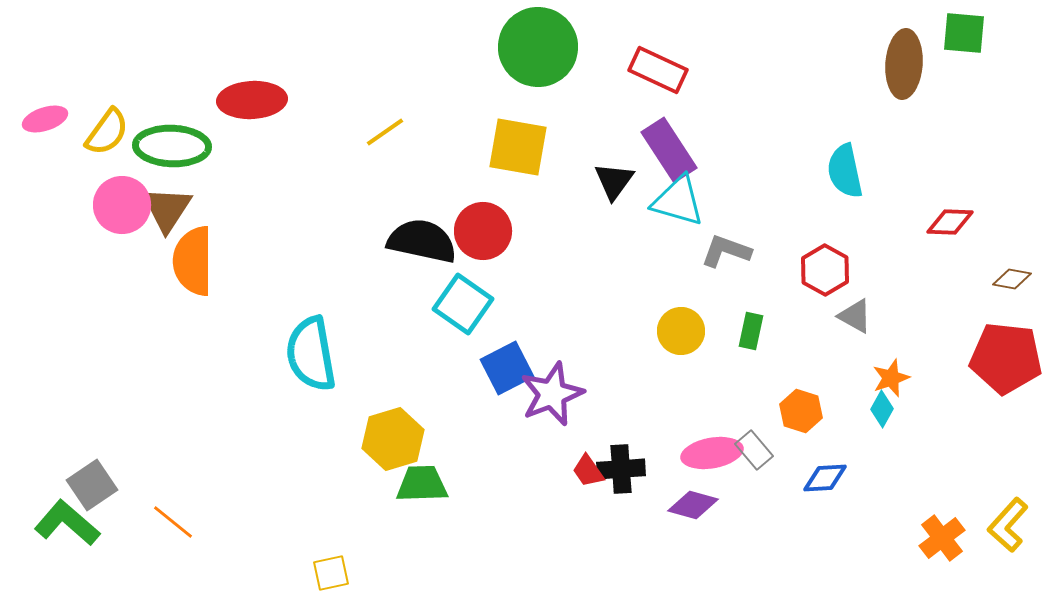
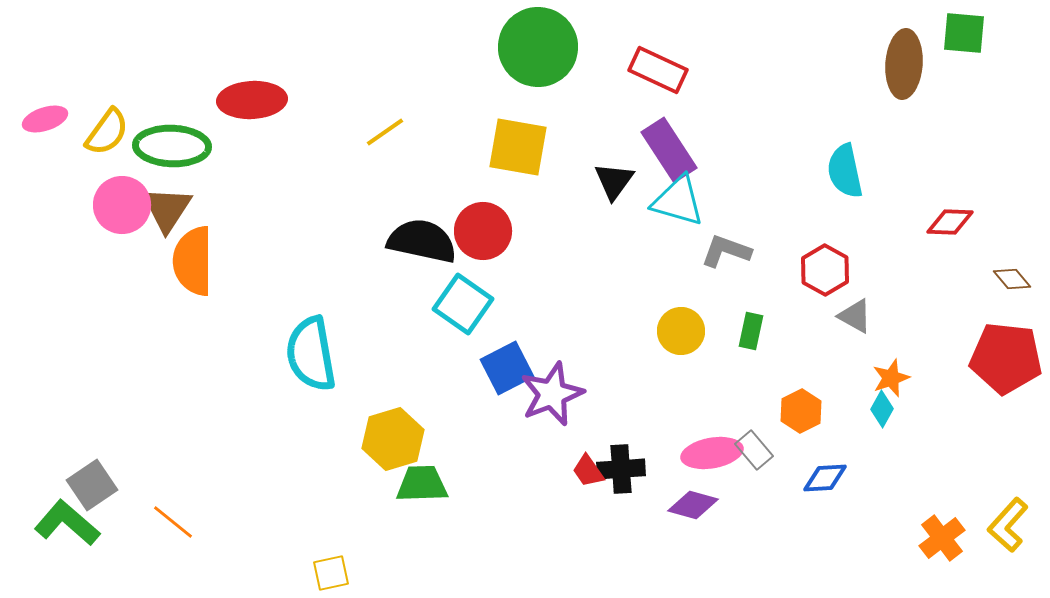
brown diamond at (1012, 279): rotated 39 degrees clockwise
orange hexagon at (801, 411): rotated 15 degrees clockwise
